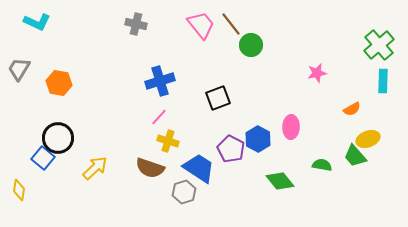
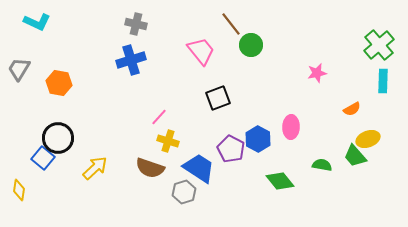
pink trapezoid: moved 26 px down
blue cross: moved 29 px left, 21 px up
